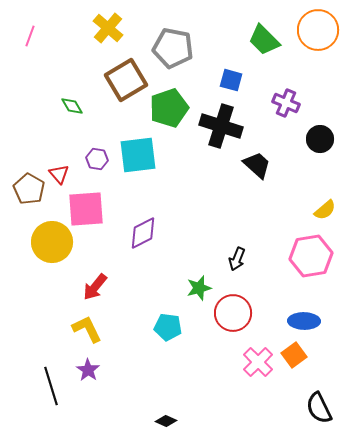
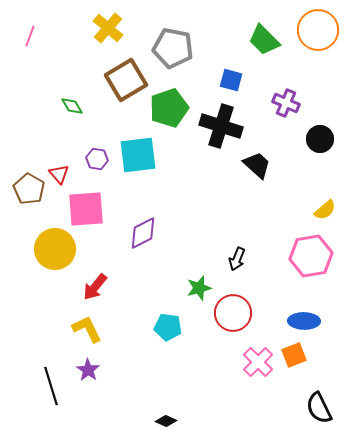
yellow circle: moved 3 px right, 7 px down
orange square: rotated 15 degrees clockwise
